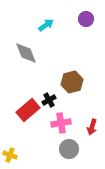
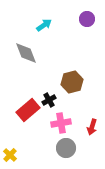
purple circle: moved 1 px right
cyan arrow: moved 2 px left
gray circle: moved 3 px left, 1 px up
yellow cross: rotated 24 degrees clockwise
